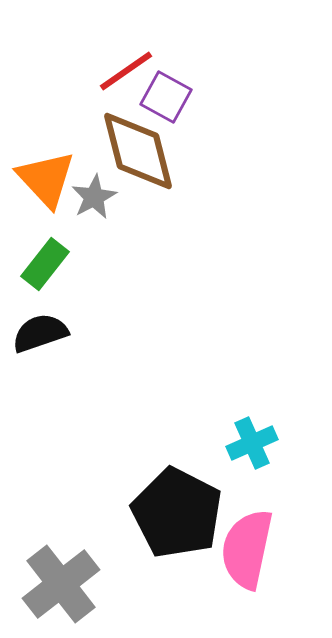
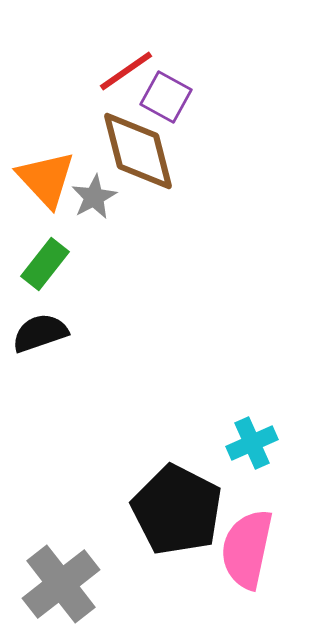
black pentagon: moved 3 px up
